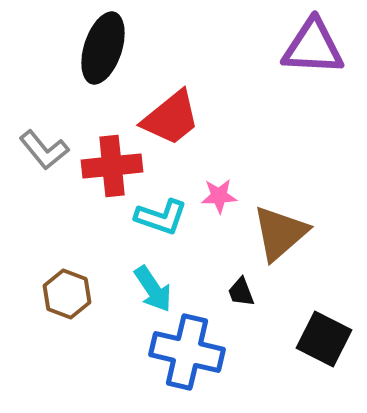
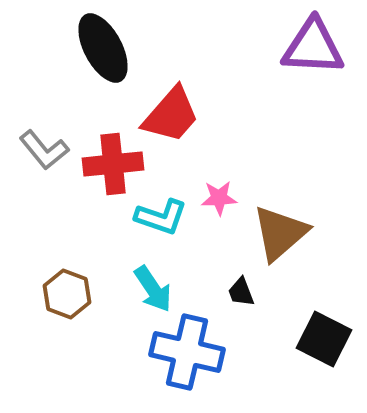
black ellipse: rotated 46 degrees counterclockwise
red trapezoid: moved 3 px up; rotated 10 degrees counterclockwise
red cross: moved 1 px right, 2 px up
pink star: moved 2 px down
